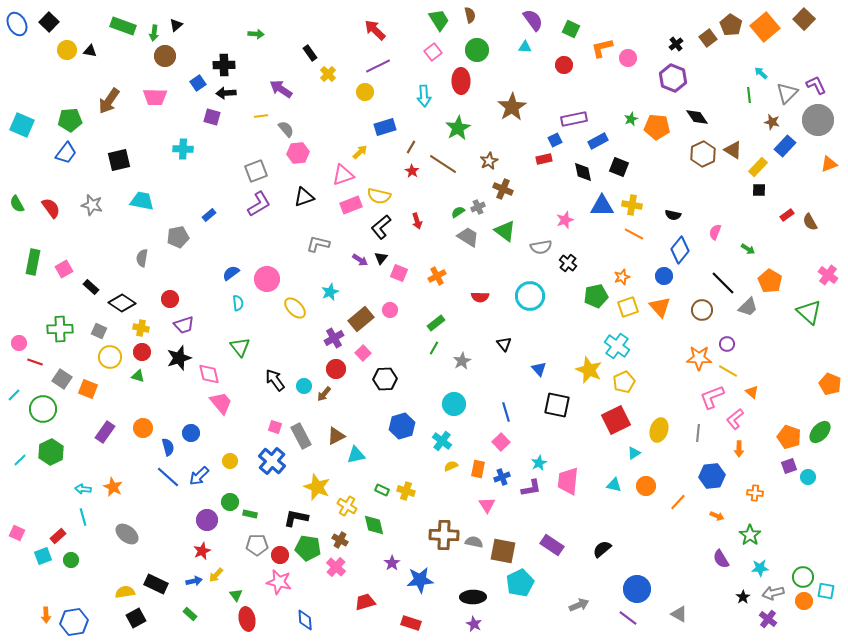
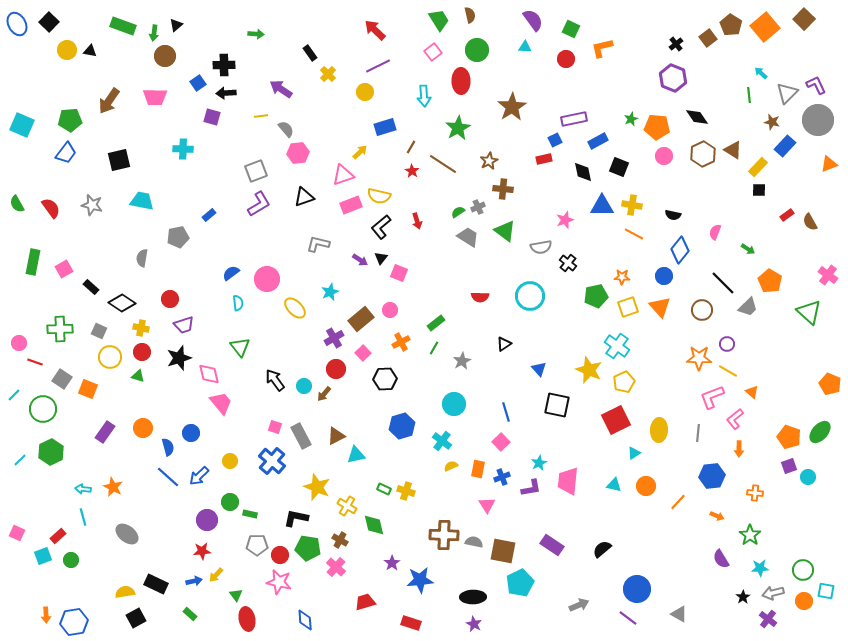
pink circle at (628, 58): moved 36 px right, 98 px down
red circle at (564, 65): moved 2 px right, 6 px up
brown cross at (503, 189): rotated 18 degrees counterclockwise
orange cross at (437, 276): moved 36 px left, 66 px down
orange star at (622, 277): rotated 21 degrees clockwise
black triangle at (504, 344): rotated 35 degrees clockwise
yellow ellipse at (659, 430): rotated 15 degrees counterclockwise
green rectangle at (382, 490): moved 2 px right, 1 px up
red star at (202, 551): rotated 18 degrees clockwise
green circle at (803, 577): moved 7 px up
